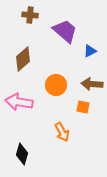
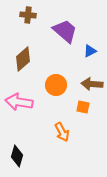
brown cross: moved 2 px left
black diamond: moved 5 px left, 2 px down
